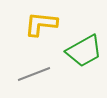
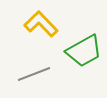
yellow L-shape: rotated 40 degrees clockwise
